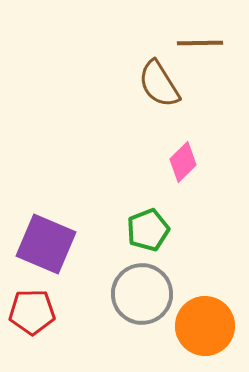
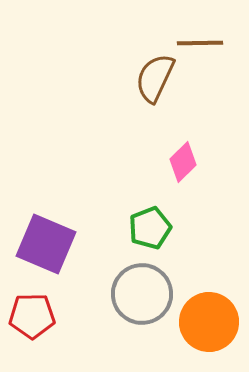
brown semicircle: moved 4 px left, 6 px up; rotated 57 degrees clockwise
green pentagon: moved 2 px right, 2 px up
red pentagon: moved 4 px down
orange circle: moved 4 px right, 4 px up
